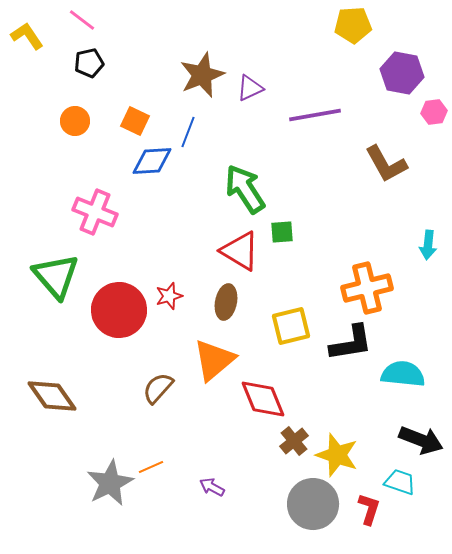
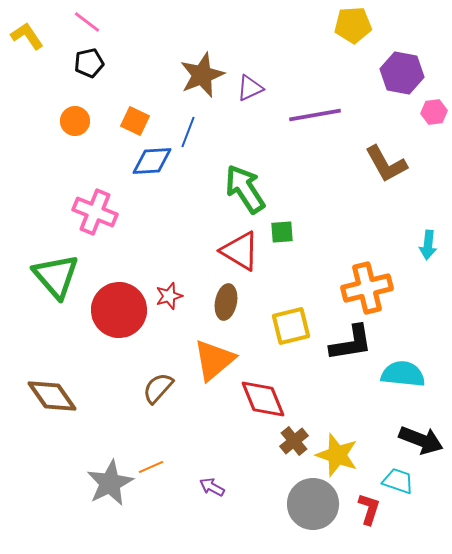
pink line: moved 5 px right, 2 px down
cyan trapezoid: moved 2 px left, 1 px up
